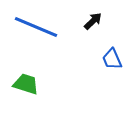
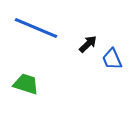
black arrow: moved 5 px left, 23 px down
blue line: moved 1 px down
